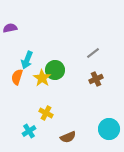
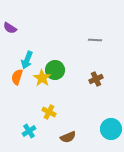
purple semicircle: rotated 136 degrees counterclockwise
gray line: moved 2 px right, 13 px up; rotated 40 degrees clockwise
yellow cross: moved 3 px right, 1 px up
cyan circle: moved 2 px right
